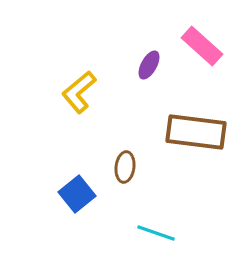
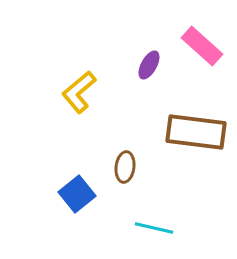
cyan line: moved 2 px left, 5 px up; rotated 6 degrees counterclockwise
